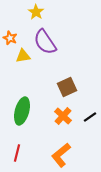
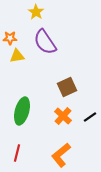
orange star: rotated 24 degrees counterclockwise
yellow triangle: moved 6 px left
